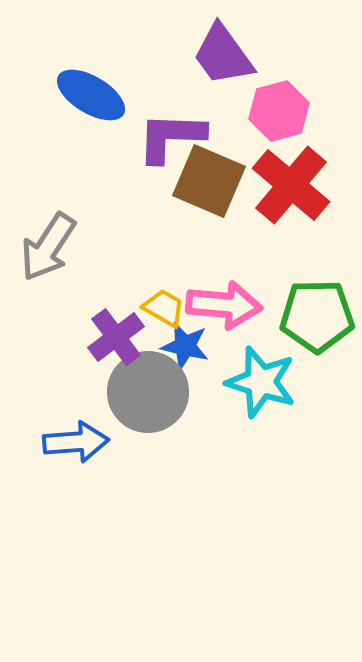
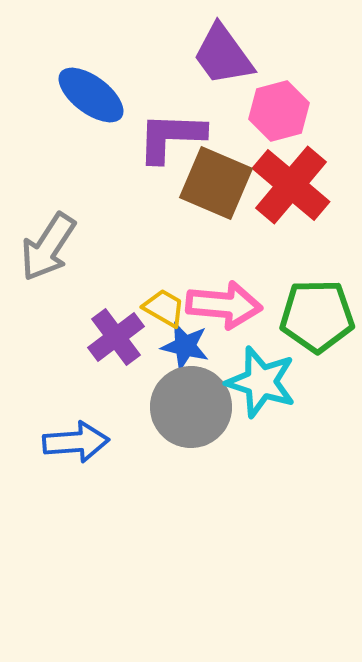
blue ellipse: rotated 6 degrees clockwise
brown square: moved 7 px right, 2 px down
gray circle: moved 43 px right, 15 px down
